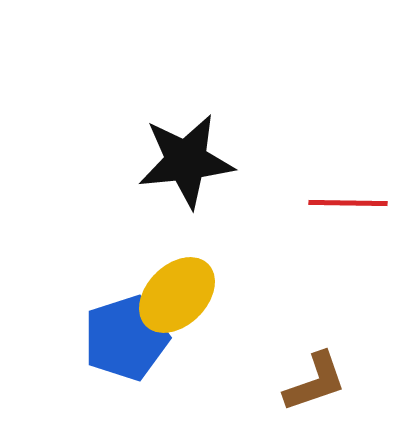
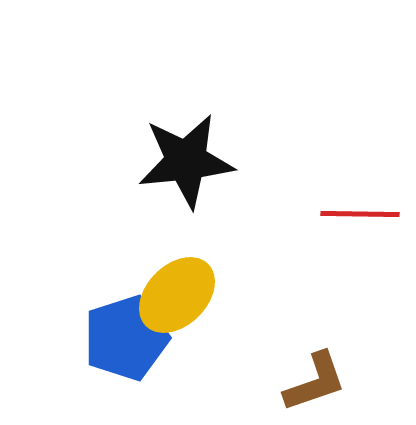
red line: moved 12 px right, 11 px down
